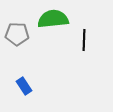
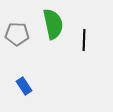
green semicircle: moved 5 px down; rotated 84 degrees clockwise
